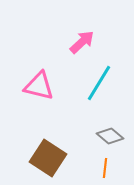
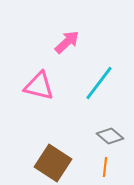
pink arrow: moved 15 px left
cyan line: rotated 6 degrees clockwise
brown square: moved 5 px right, 5 px down
orange line: moved 1 px up
